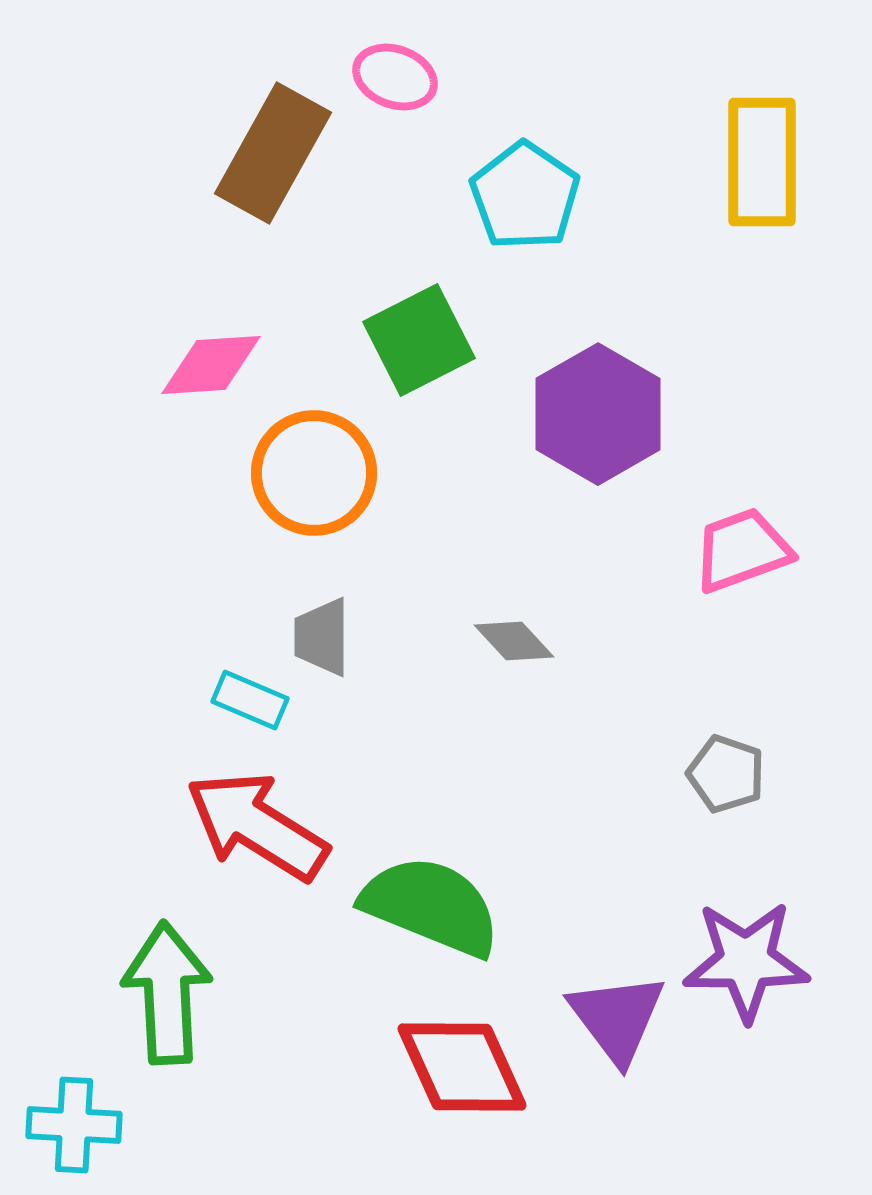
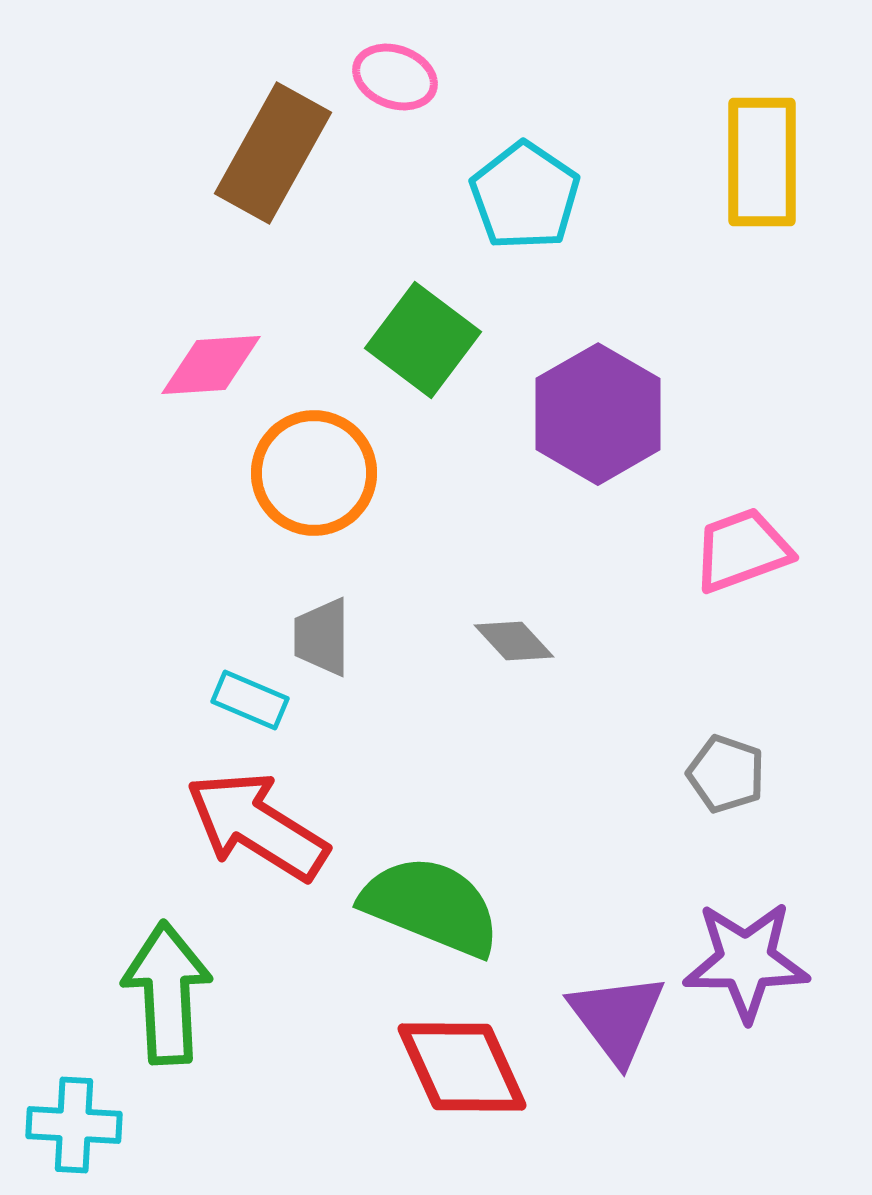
green square: moved 4 px right; rotated 26 degrees counterclockwise
